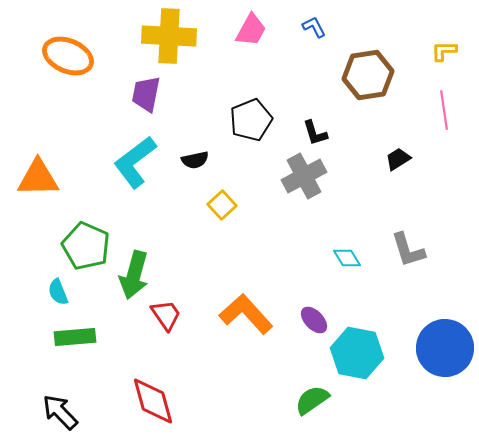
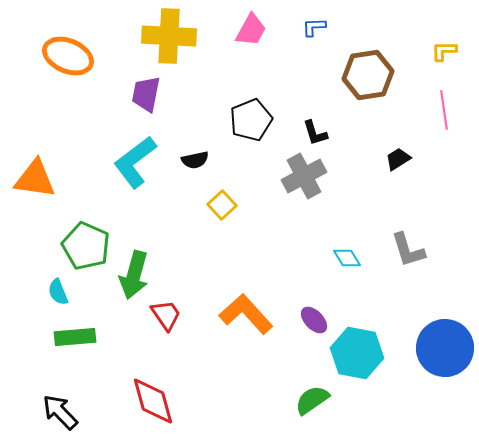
blue L-shape: rotated 65 degrees counterclockwise
orange triangle: moved 3 px left, 1 px down; rotated 9 degrees clockwise
